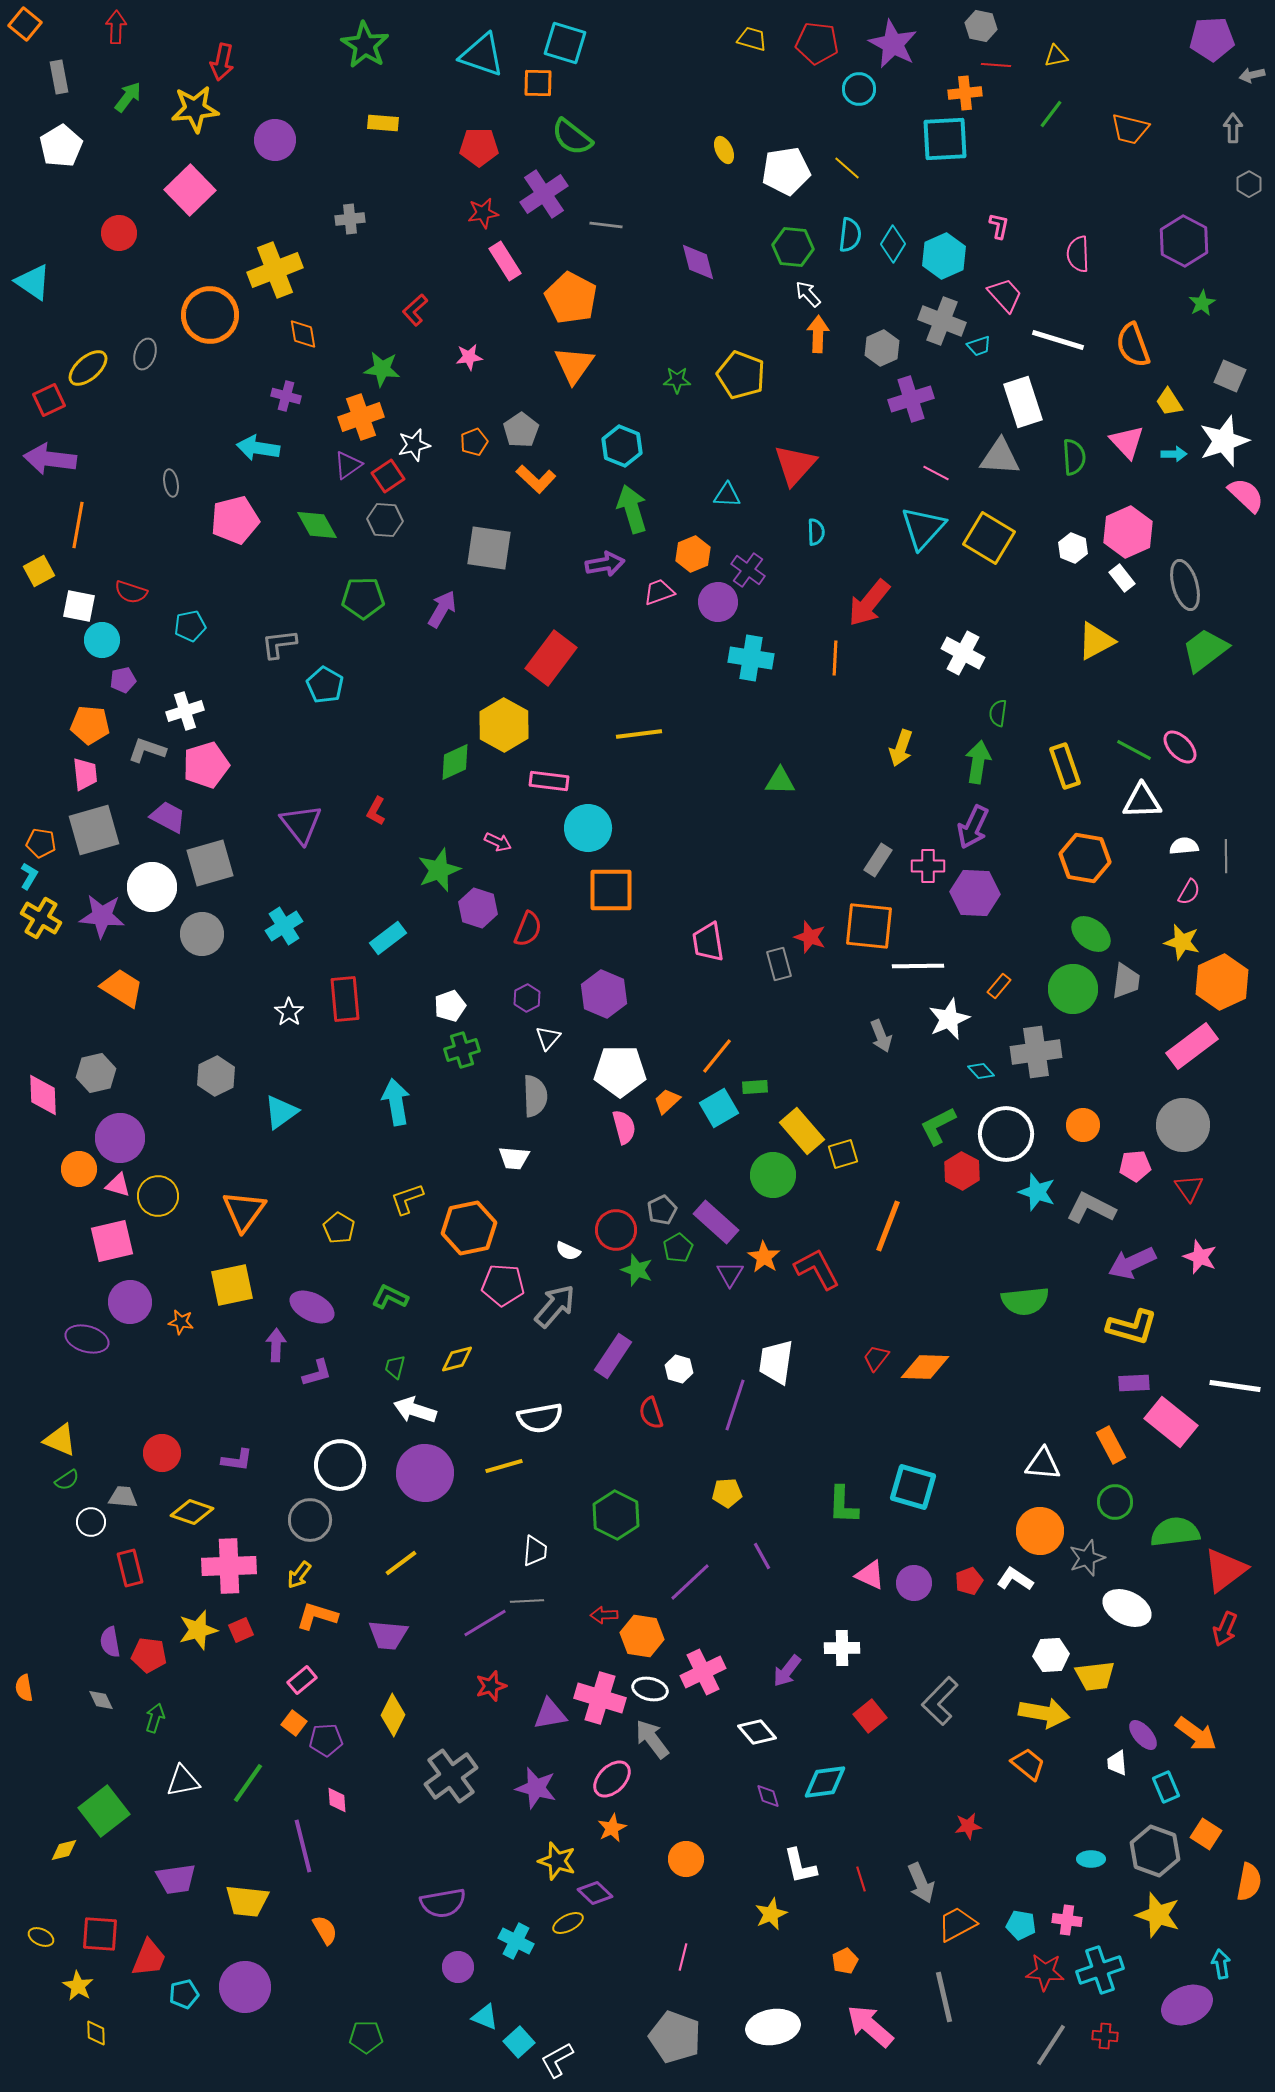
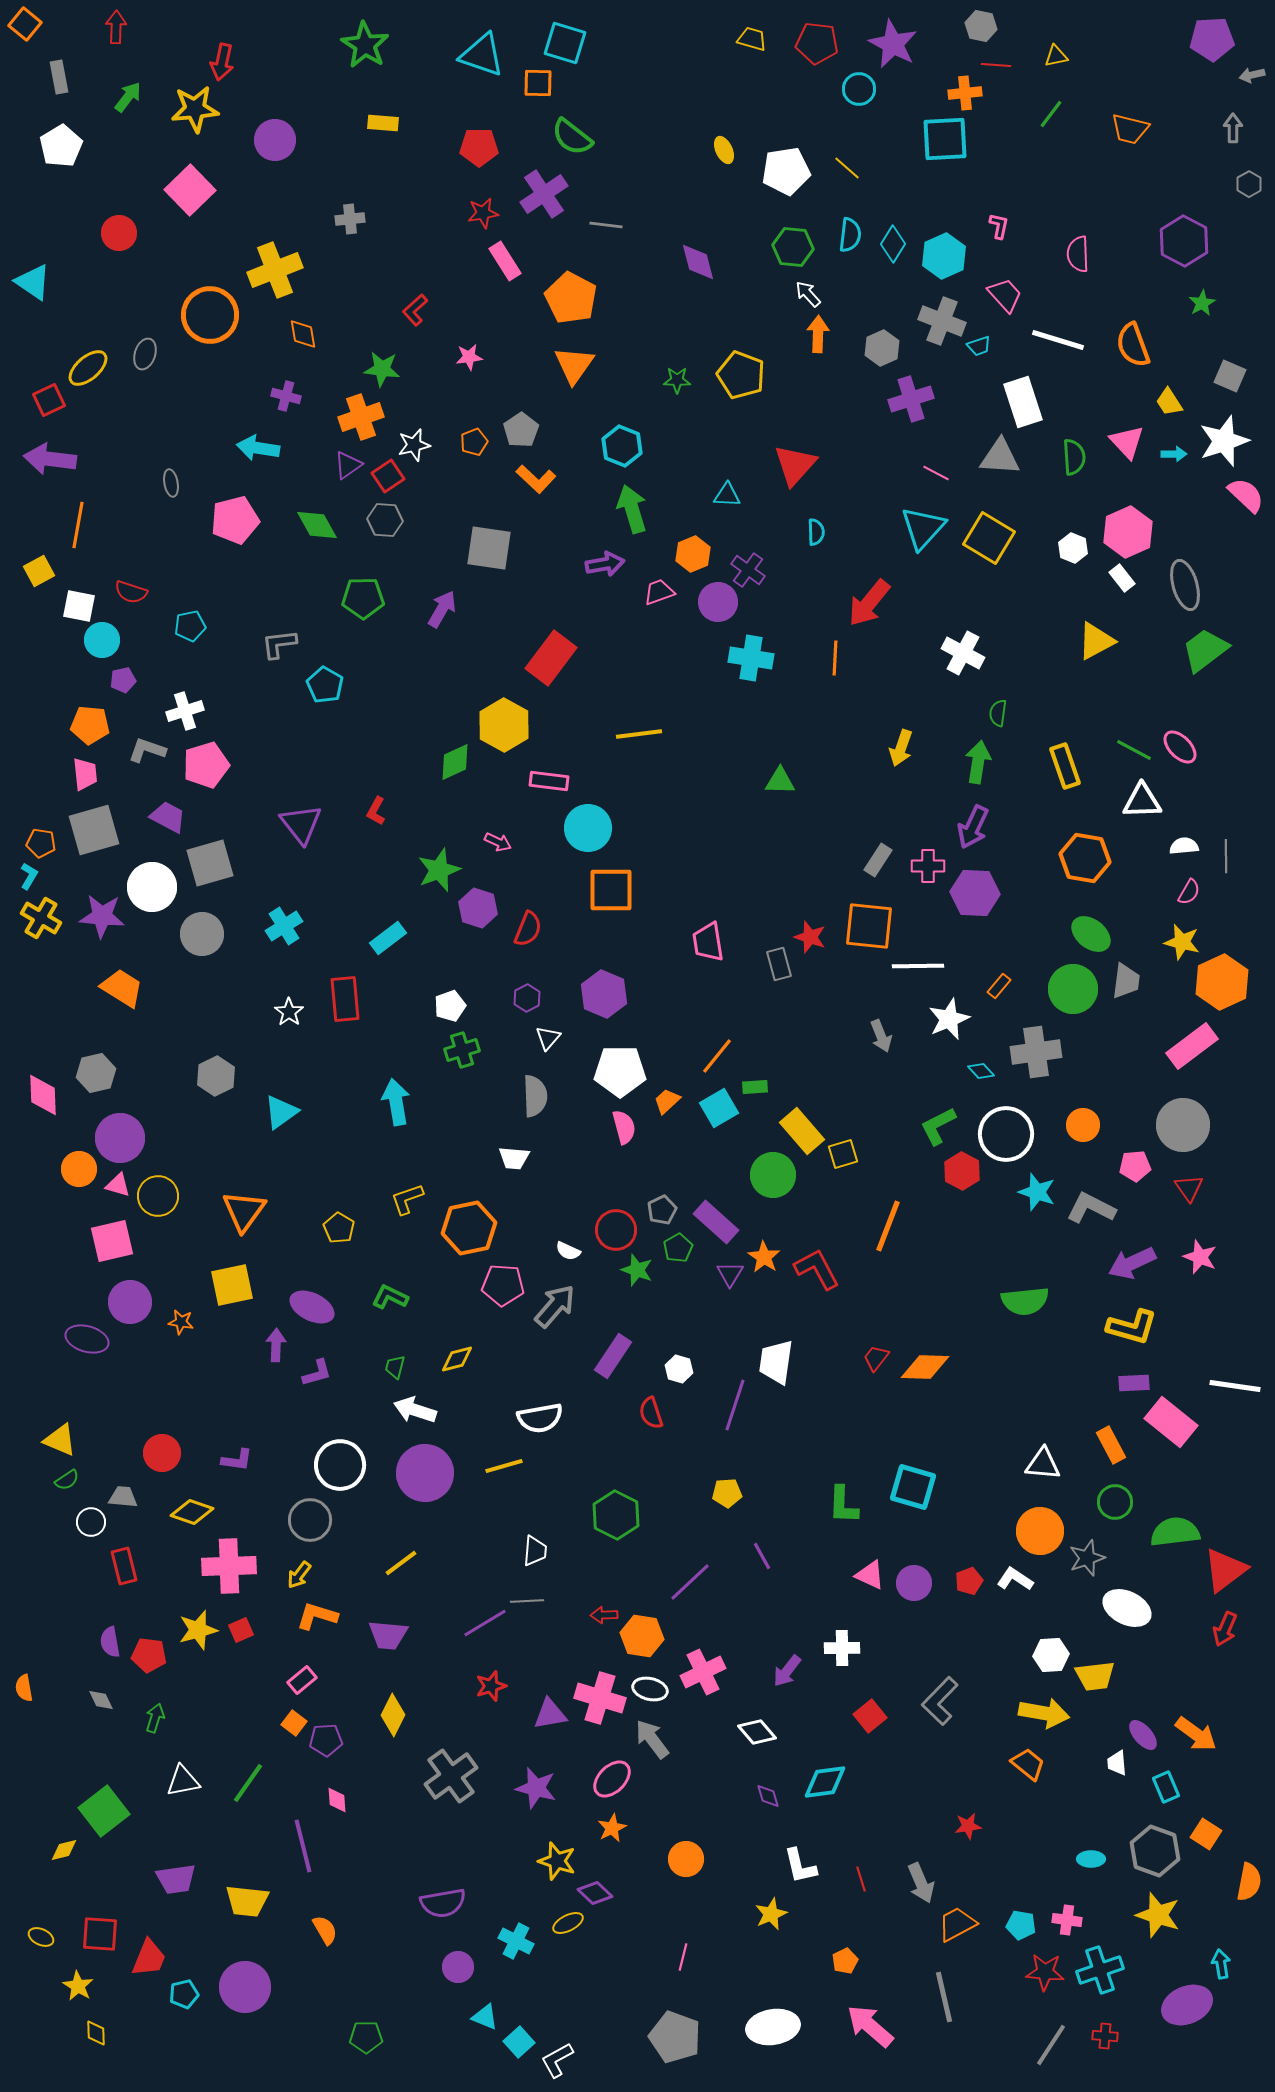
red rectangle at (130, 1568): moved 6 px left, 2 px up
